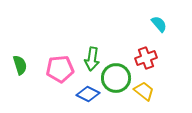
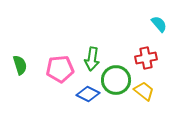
red cross: rotated 10 degrees clockwise
green circle: moved 2 px down
